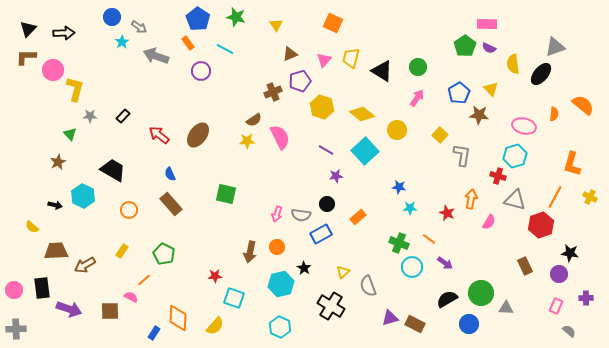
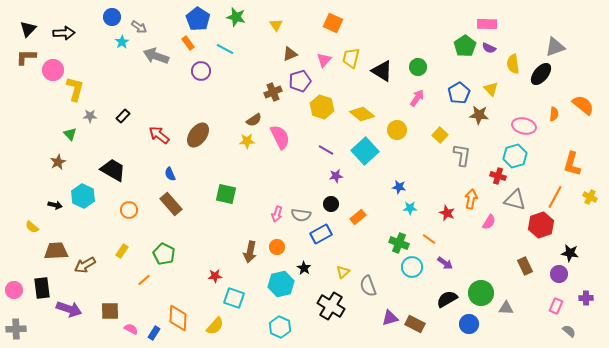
black circle at (327, 204): moved 4 px right
pink semicircle at (131, 297): moved 32 px down
